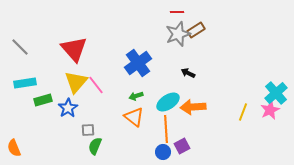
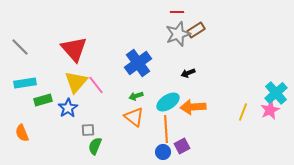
black arrow: rotated 48 degrees counterclockwise
orange semicircle: moved 8 px right, 15 px up
